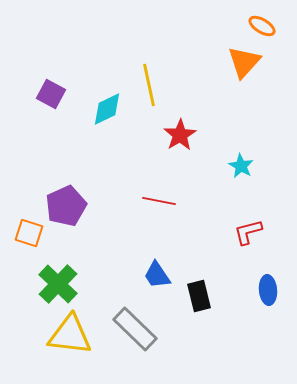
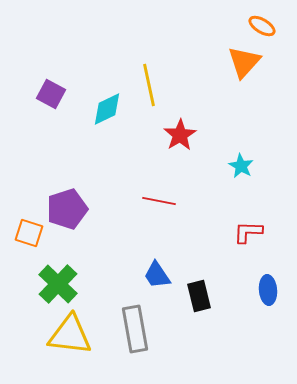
purple pentagon: moved 1 px right, 3 px down; rotated 6 degrees clockwise
red L-shape: rotated 16 degrees clockwise
gray rectangle: rotated 36 degrees clockwise
